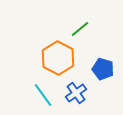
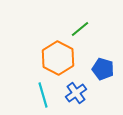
cyan line: rotated 20 degrees clockwise
